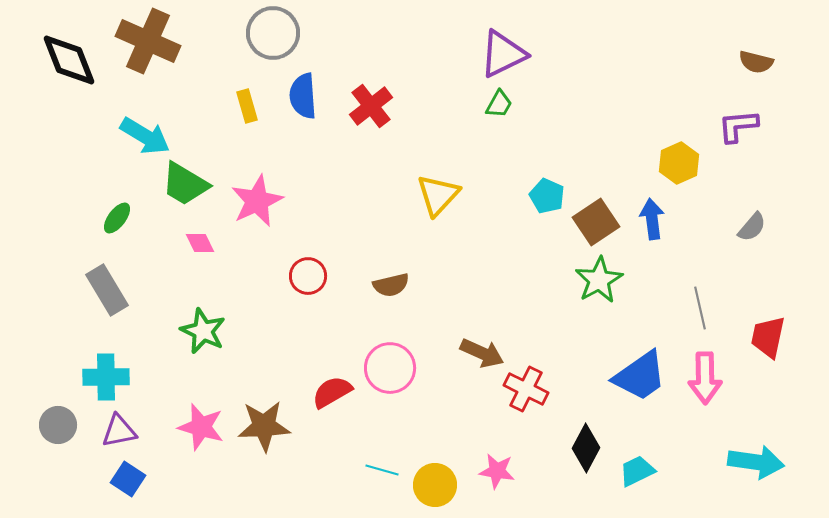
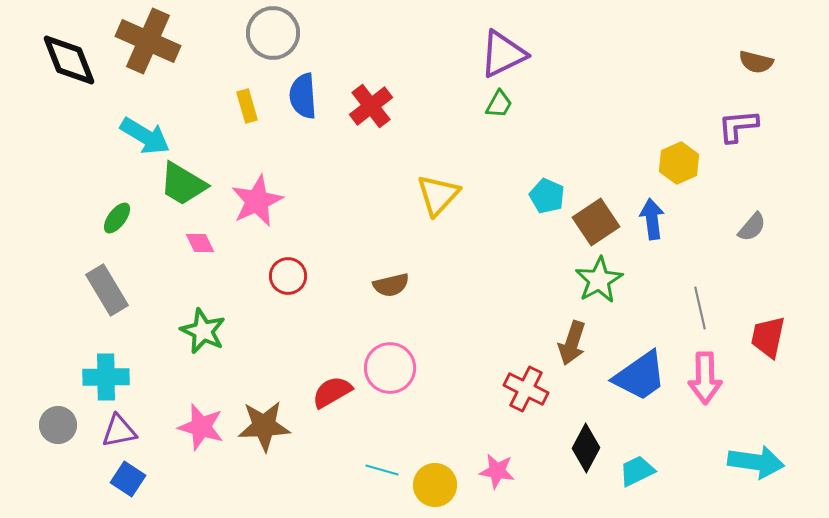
green trapezoid at (185, 184): moved 2 px left
red circle at (308, 276): moved 20 px left
brown arrow at (482, 353): moved 90 px right, 10 px up; rotated 84 degrees clockwise
